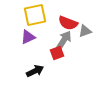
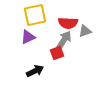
red semicircle: rotated 18 degrees counterclockwise
